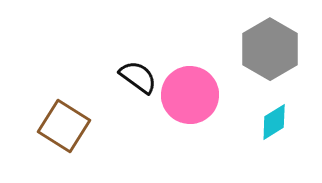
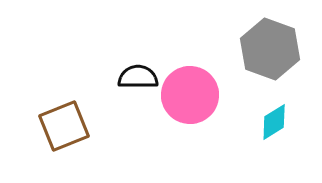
gray hexagon: rotated 10 degrees counterclockwise
black semicircle: rotated 36 degrees counterclockwise
brown square: rotated 36 degrees clockwise
